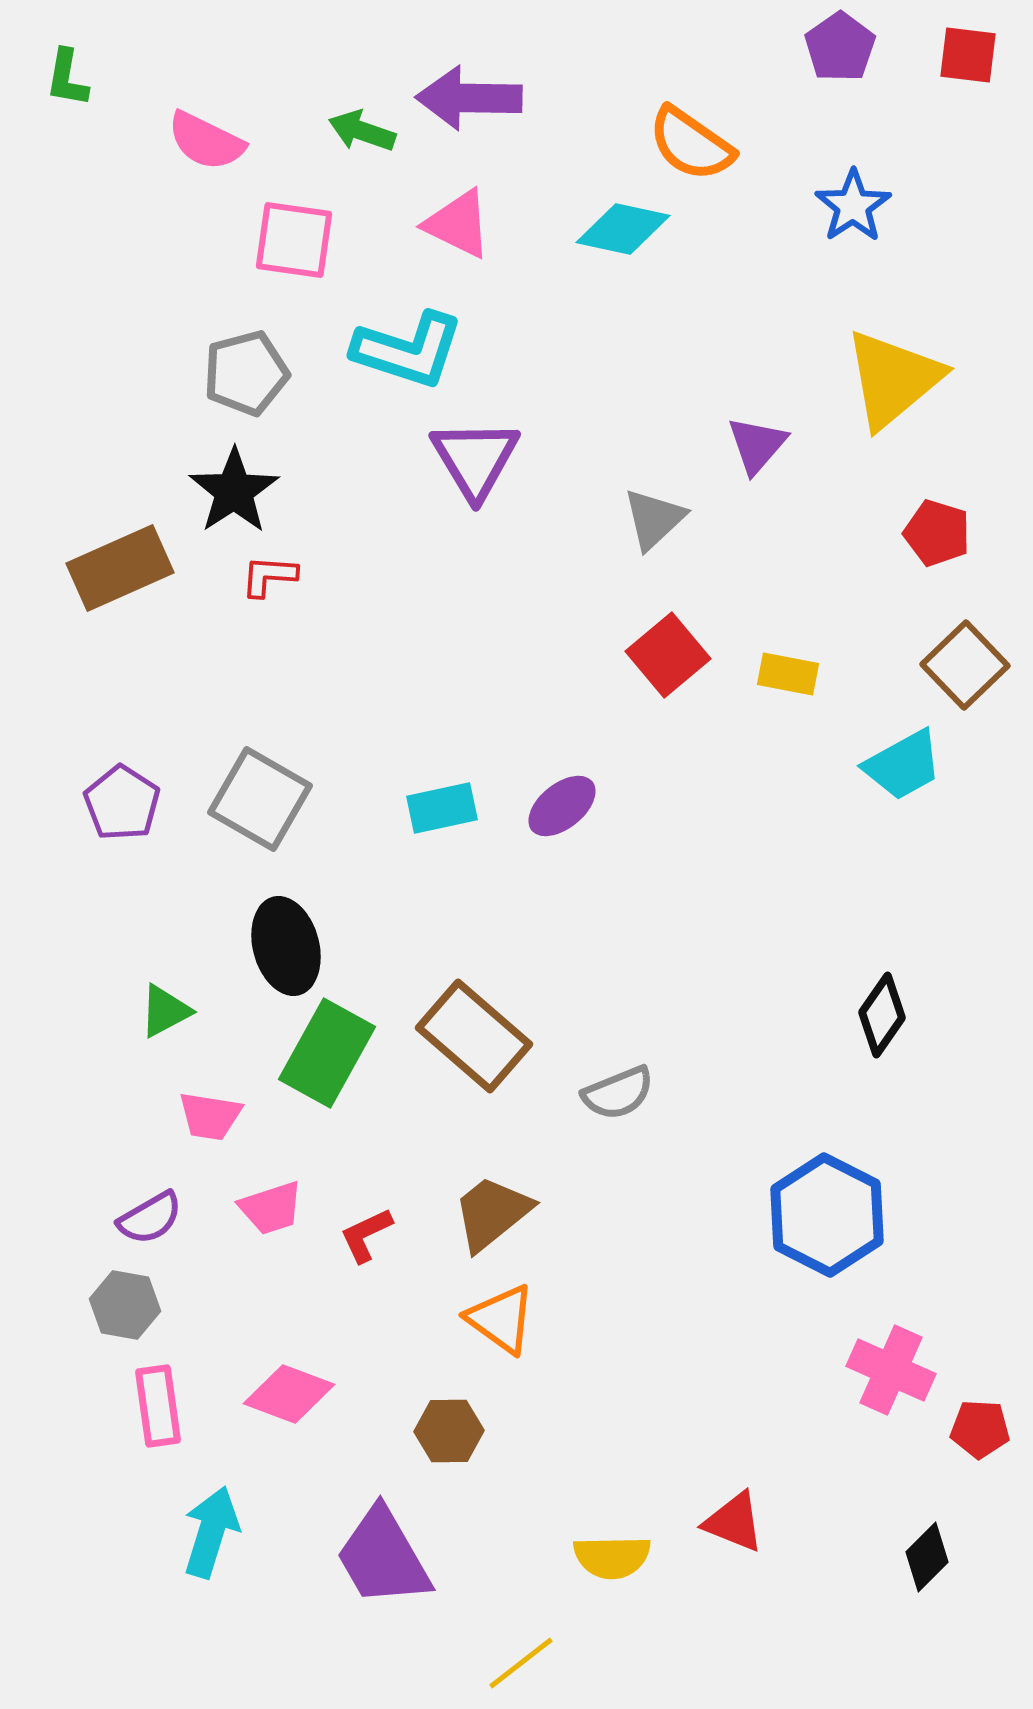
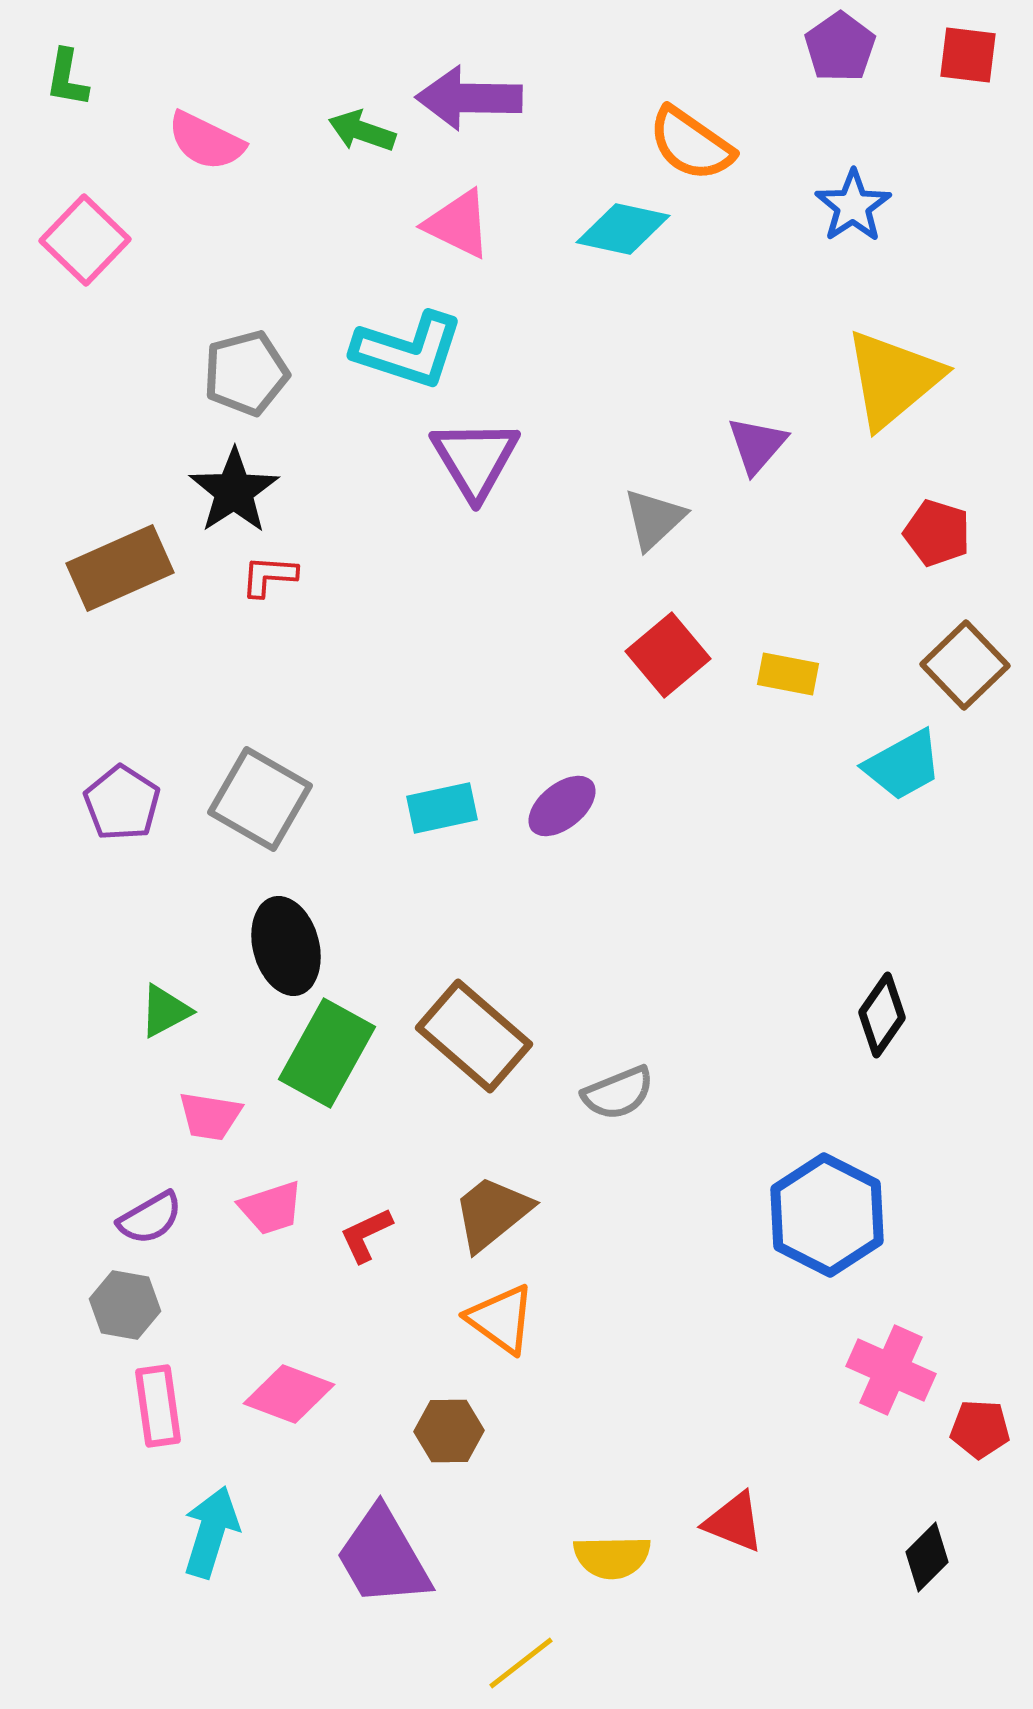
pink square at (294, 240): moved 209 px left; rotated 36 degrees clockwise
